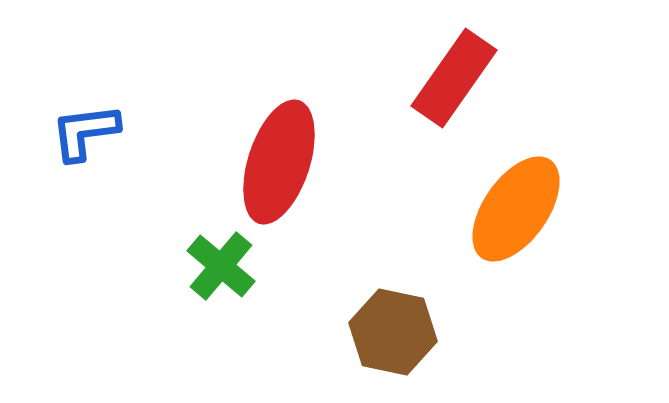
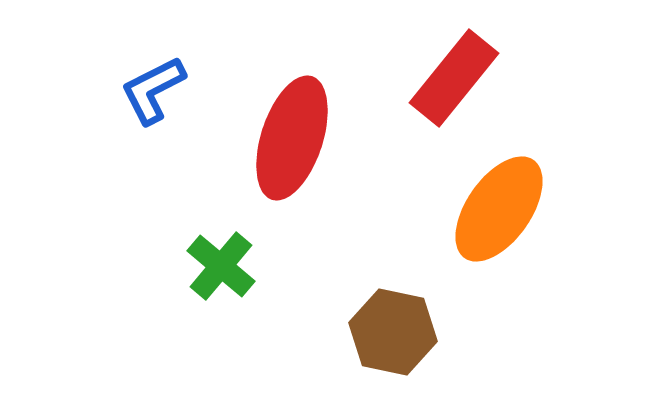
red rectangle: rotated 4 degrees clockwise
blue L-shape: moved 68 px right, 42 px up; rotated 20 degrees counterclockwise
red ellipse: moved 13 px right, 24 px up
orange ellipse: moved 17 px left
